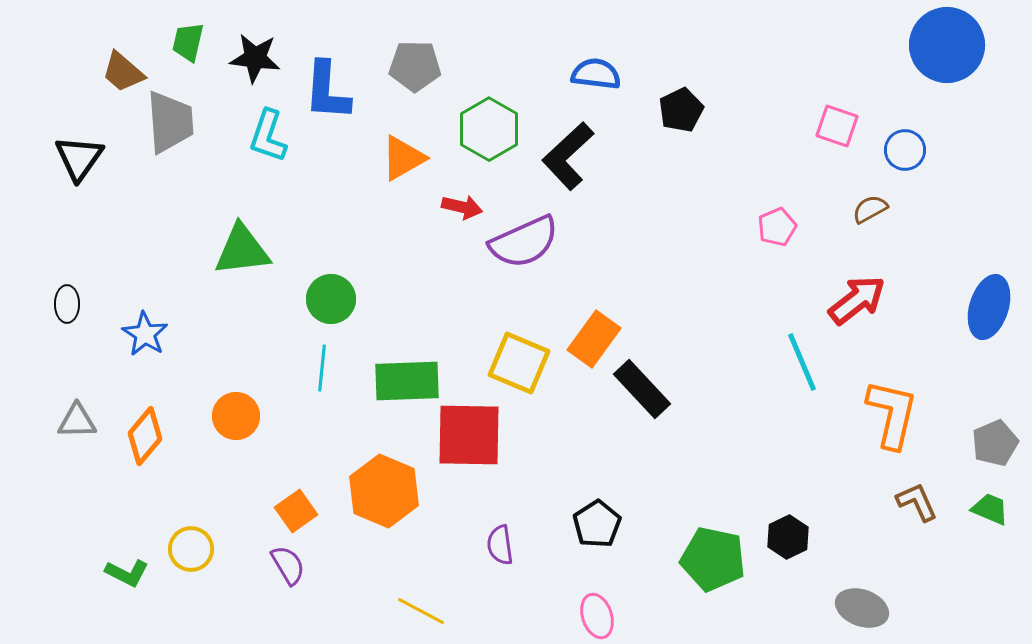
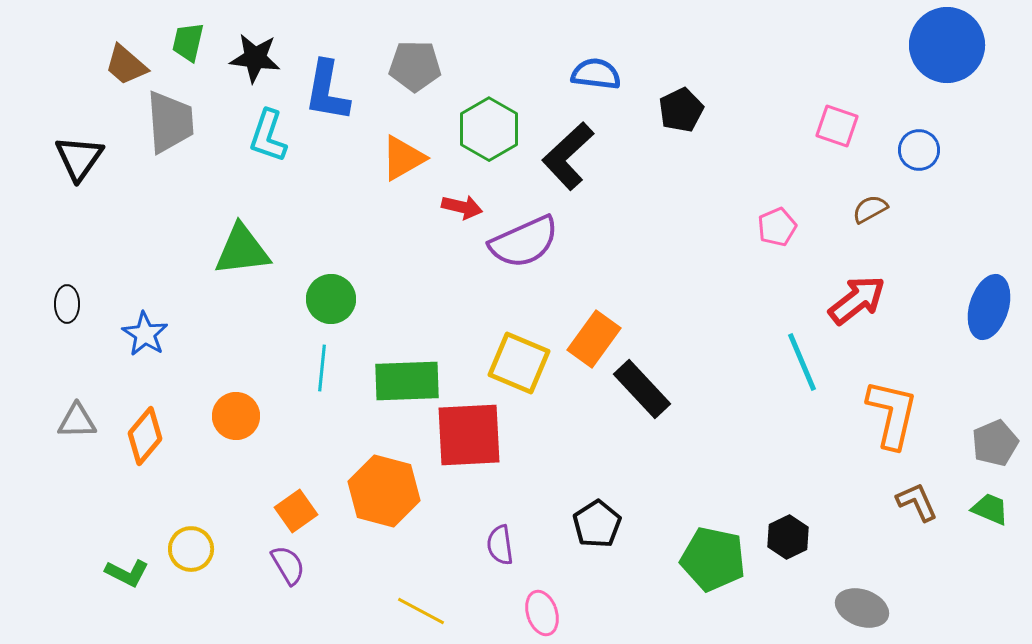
brown trapezoid at (123, 72): moved 3 px right, 7 px up
blue L-shape at (327, 91): rotated 6 degrees clockwise
blue circle at (905, 150): moved 14 px right
red square at (469, 435): rotated 4 degrees counterclockwise
orange hexagon at (384, 491): rotated 8 degrees counterclockwise
pink ellipse at (597, 616): moved 55 px left, 3 px up
